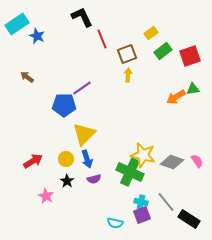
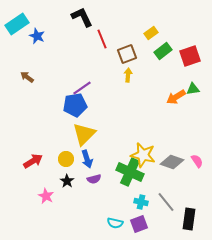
blue pentagon: moved 11 px right; rotated 10 degrees counterclockwise
purple square: moved 3 px left, 9 px down
black rectangle: rotated 65 degrees clockwise
